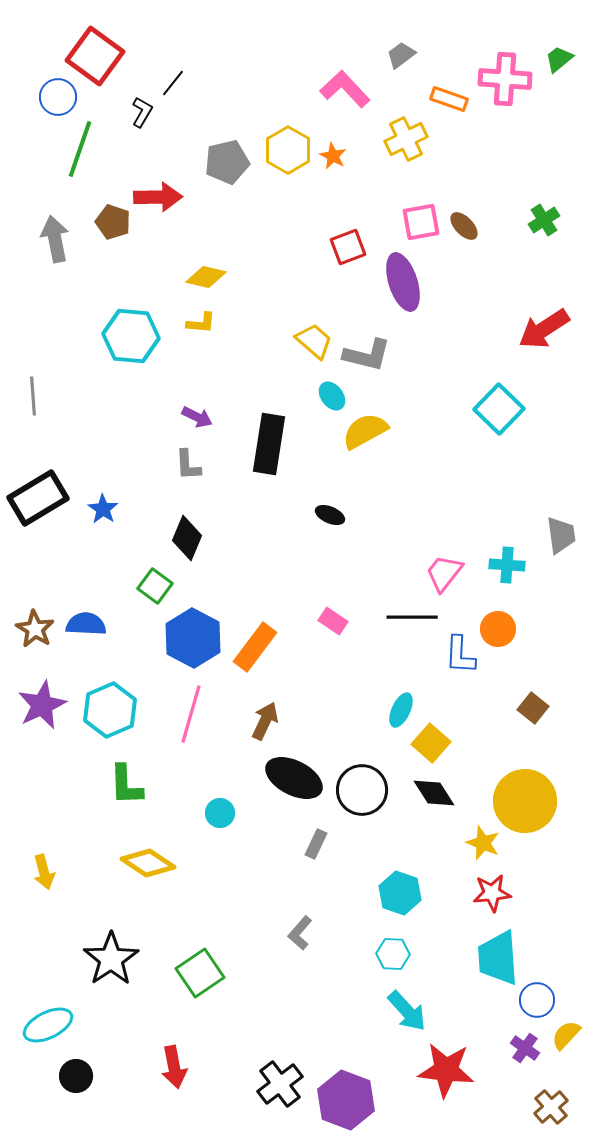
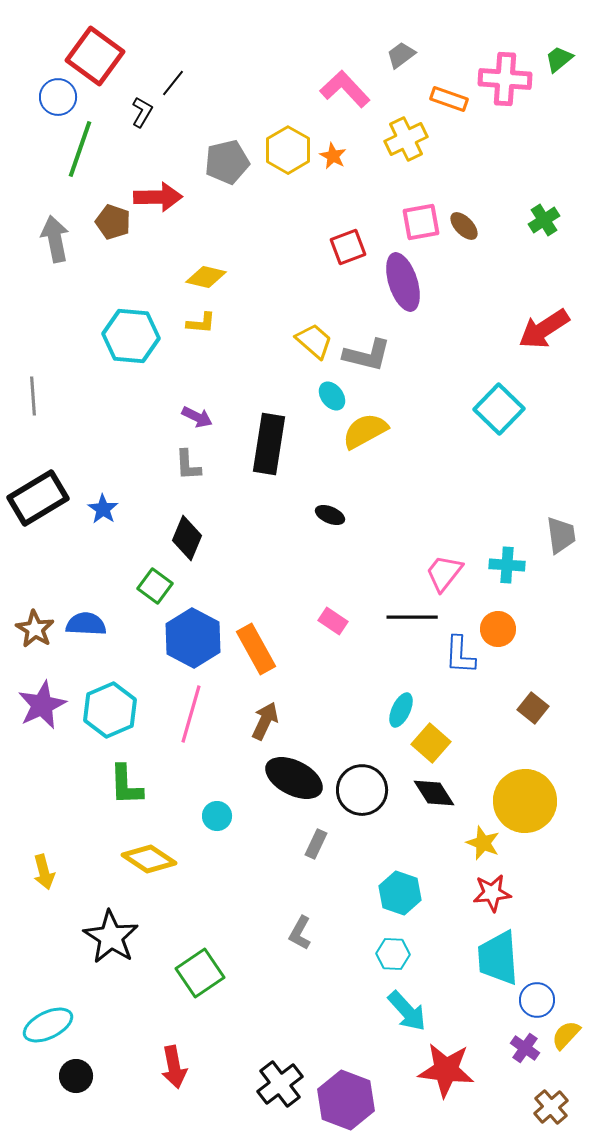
orange rectangle at (255, 647): moved 1 px right, 2 px down; rotated 66 degrees counterclockwise
cyan circle at (220, 813): moved 3 px left, 3 px down
yellow diamond at (148, 863): moved 1 px right, 4 px up
gray L-shape at (300, 933): rotated 12 degrees counterclockwise
black star at (111, 959): moved 22 px up; rotated 6 degrees counterclockwise
